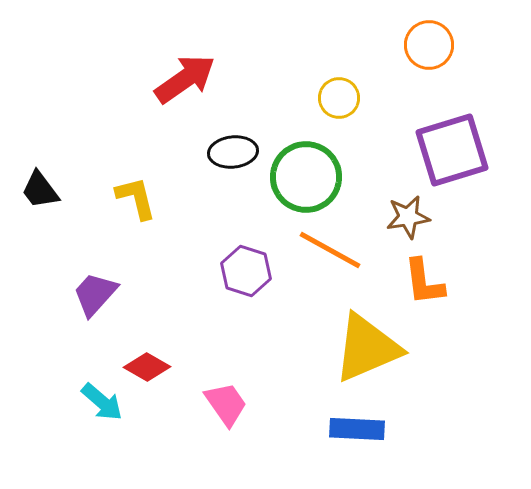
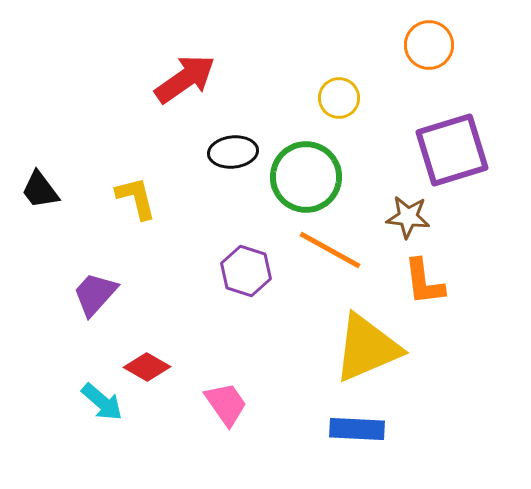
brown star: rotated 15 degrees clockwise
